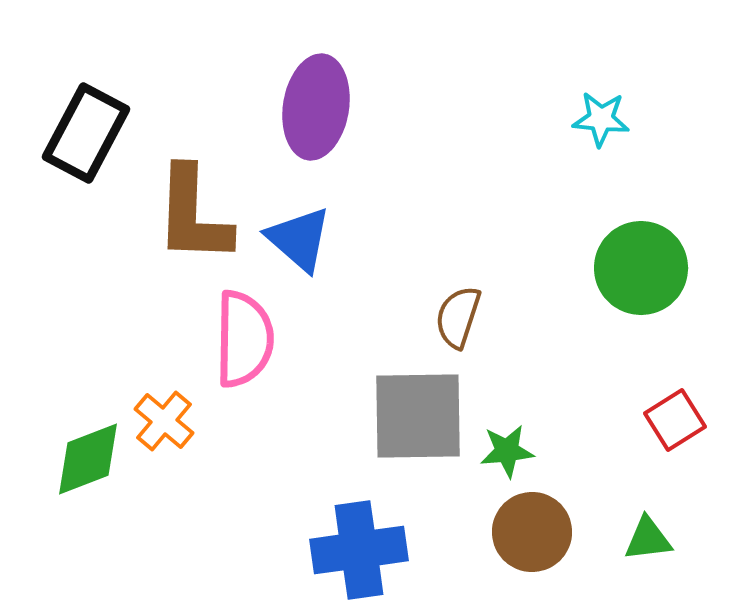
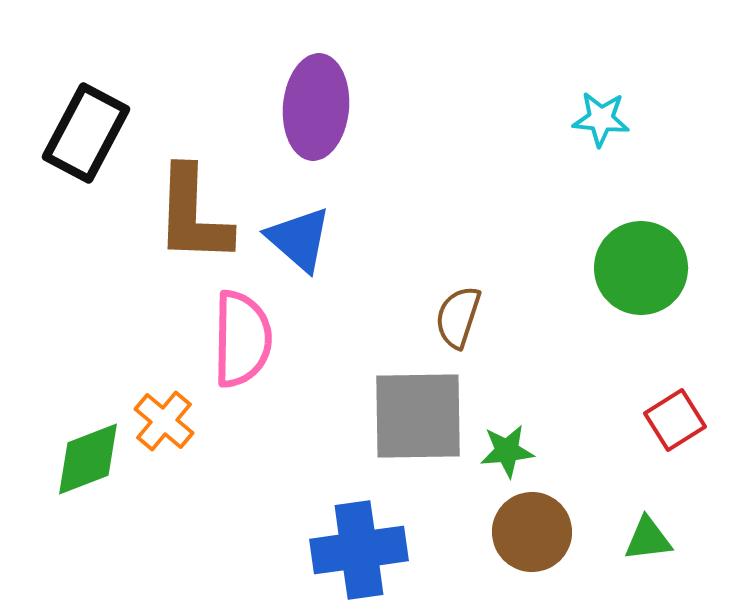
purple ellipse: rotated 4 degrees counterclockwise
pink semicircle: moved 2 px left
